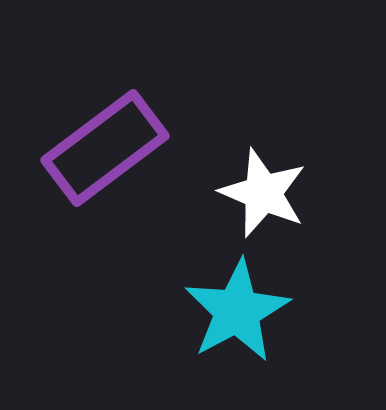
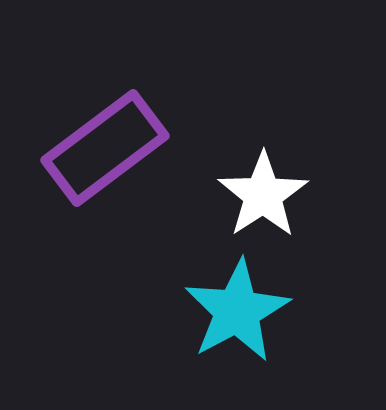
white star: moved 2 px down; rotated 16 degrees clockwise
